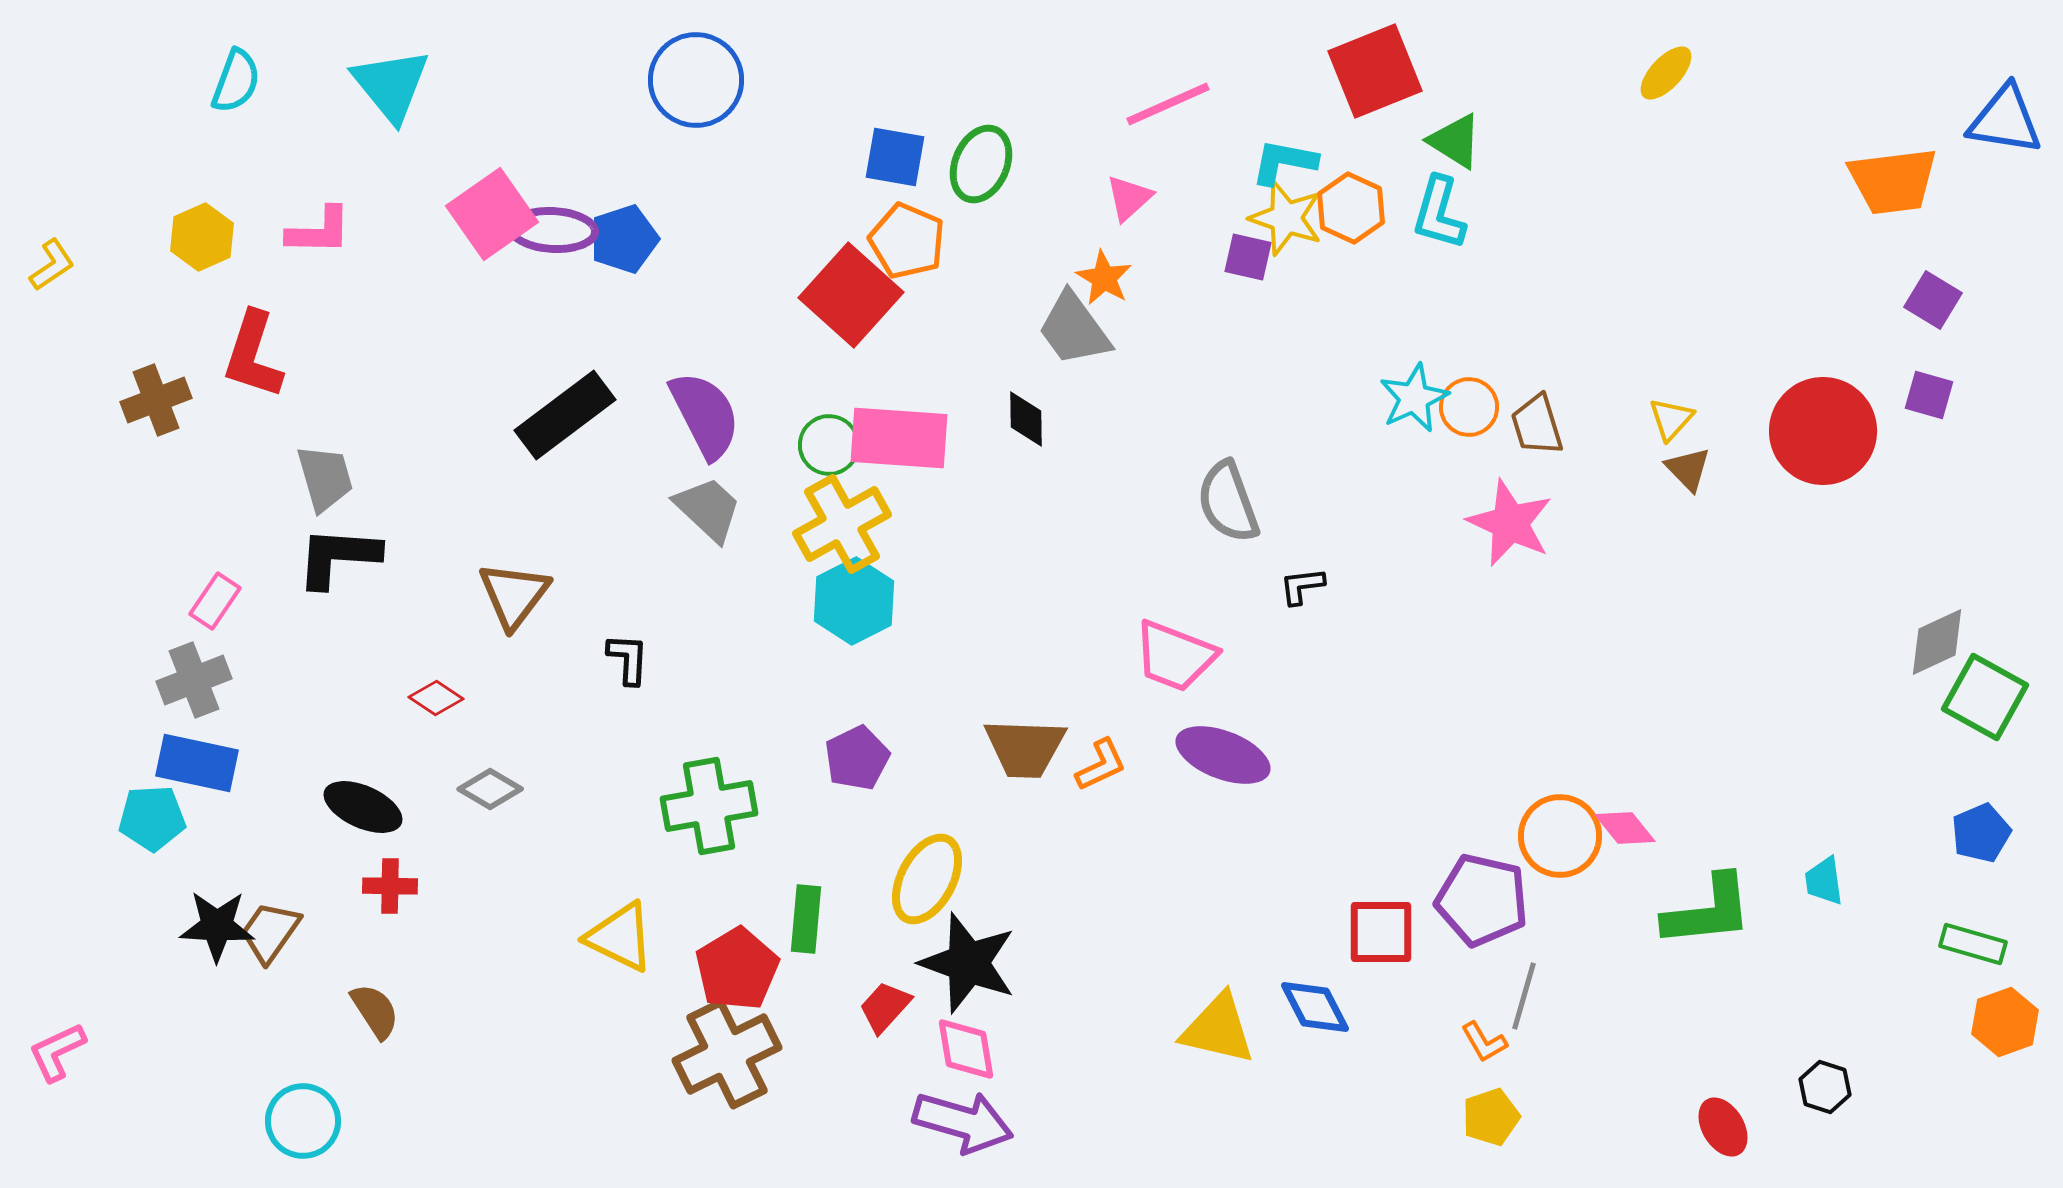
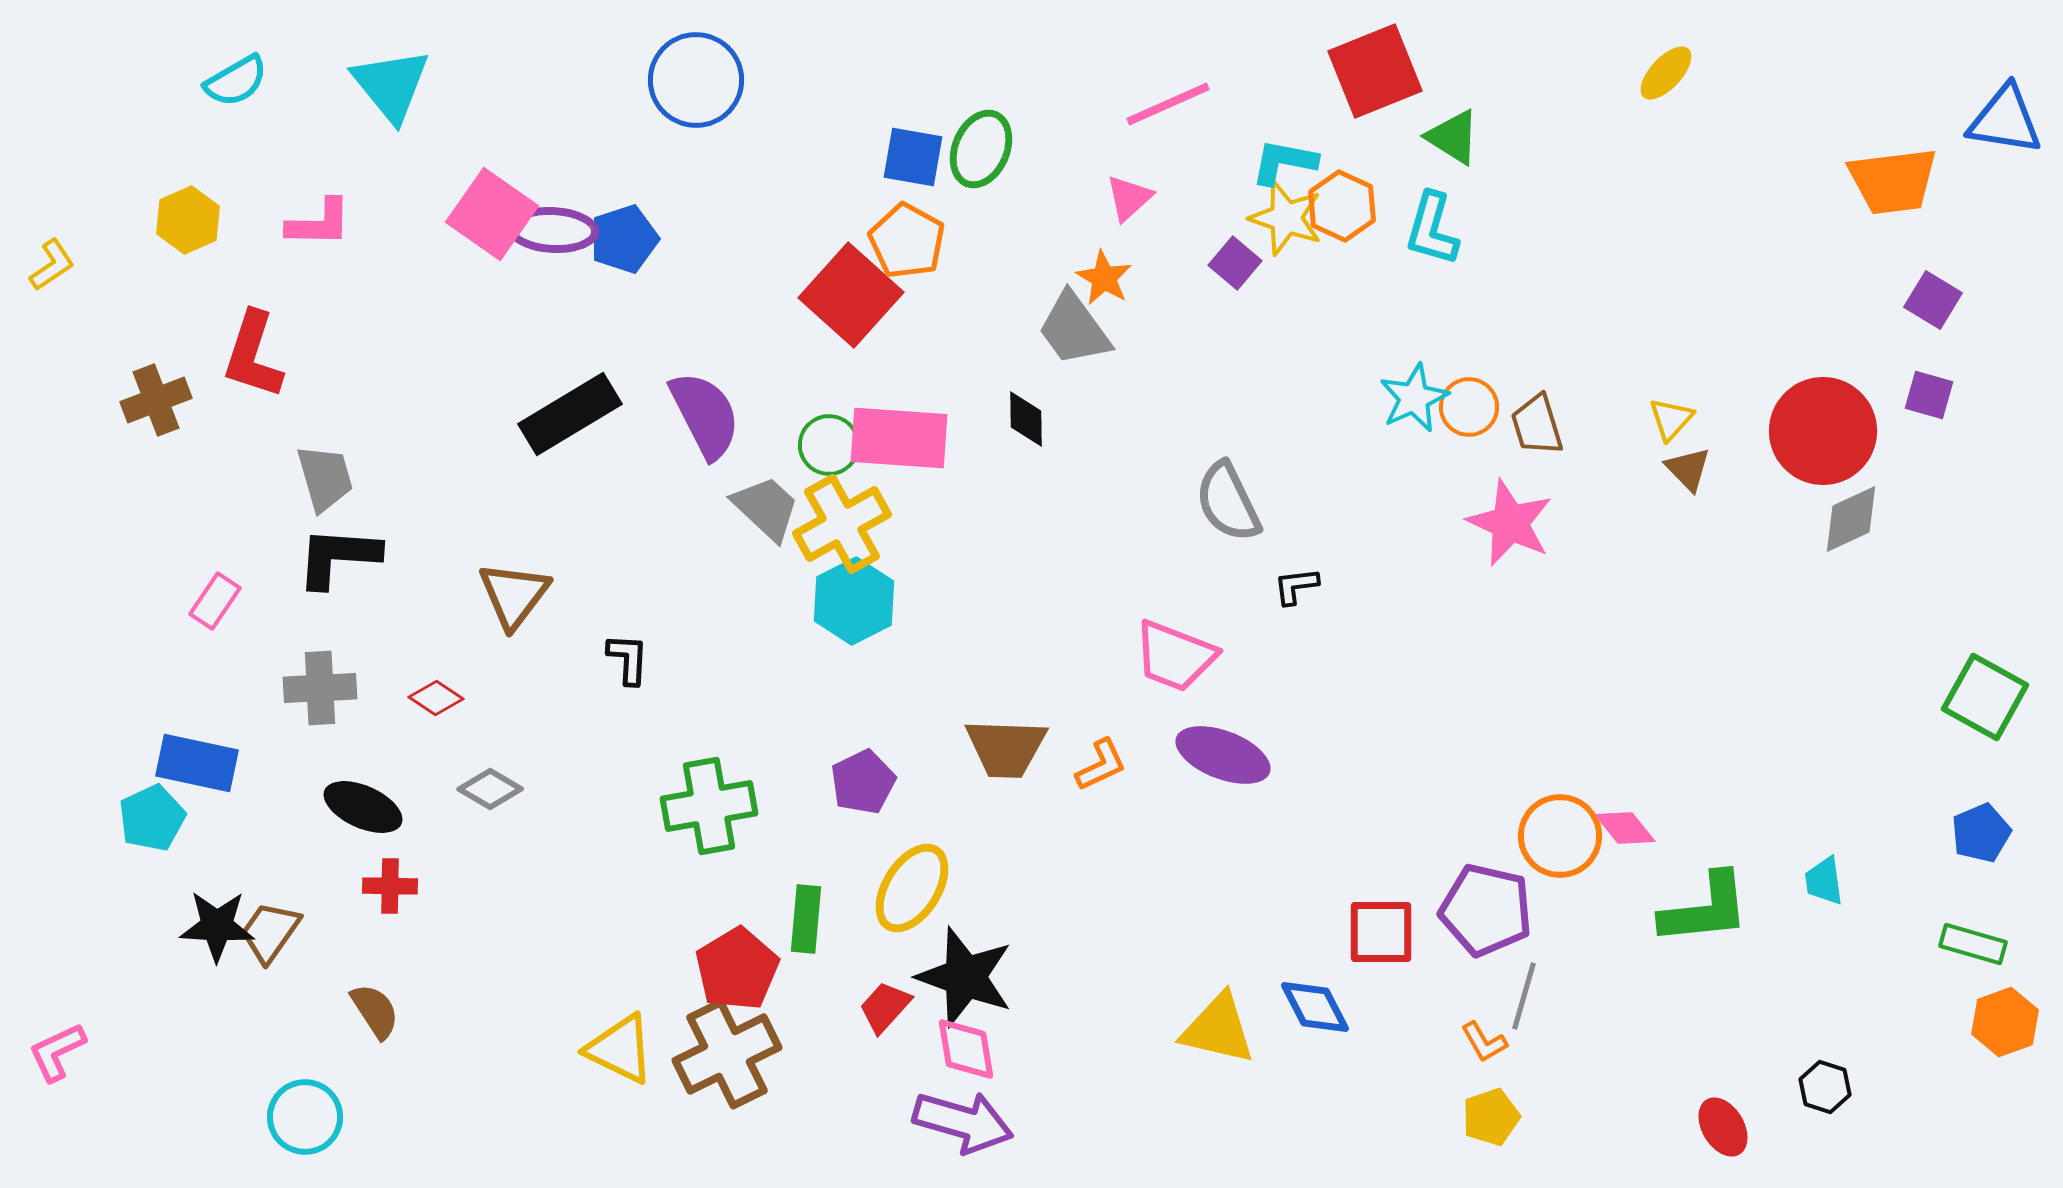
cyan semicircle at (236, 81): rotated 40 degrees clockwise
green triangle at (1455, 141): moved 2 px left, 4 px up
blue square at (895, 157): moved 18 px right
green ellipse at (981, 164): moved 15 px up
orange hexagon at (1351, 208): moved 9 px left, 2 px up
cyan L-shape at (1439, 213): moved 7 px left, 16 px down
pink square at (492, 214): rotated 20 degrees counterclockwise
pink L-shape at (319, 231): moved 8 px up
yellow hexagon at (202, 237): moved 14 px left, 17 px up
orange pentagon at (907, 241): rotated 6 degrees clockwise
purple square at (1248, 257): moved 13 px left, 6 px down; rotated 27 degrees clockwise
black rectangle at (565, 415): moved 5 px right, 1 px up; rotated 6 degrees clockwise
gray semicircle at (1228, 502): rotated 6 degrees counterclockwise
gray trapezoid at (708, 509): moved 58 px right, 1 px up
black L-shape at (1302, 586): moved 6 px left
gray diamond at (1937, 642): moved 86 px left, 123 px up
gray cross at (194, 680): moved 126 px right, 8 px down; rotated 18 degrees clockwise
brown trapezoid at (1025, 748): moved 19 px left
purple pentagon at (857, 758): moved 6 px right, 24 px down
cyan pentagon at (152, 818): rotated 22 degrees counterclockwise
yellow ellipse at (927, 879): moved 15 px left, 9 px down; rotated 4 degrees clockwise
purple pentagon at (1482, 900): moved 4 px right, 10 px down
green L-shape at (1708, 911): moved 3 px left, 2 px up
yellow triangle at (620, 937): moved 112 px down
black star at (968, 963): moved 3 px left, 14 px down
cyan circle at (303, 1121): moved 2 px right, 4 px up
